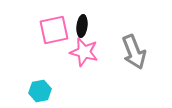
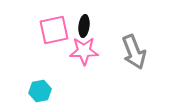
black ellipse: moved 2 px right
pink star: moved 1 px up; rotated 16 degrees counterclockwise
